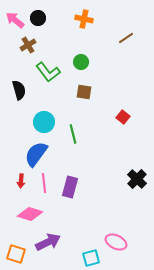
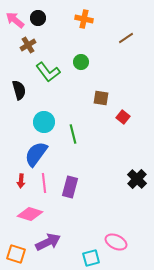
brown square: moved 17 px right, 6 px down
